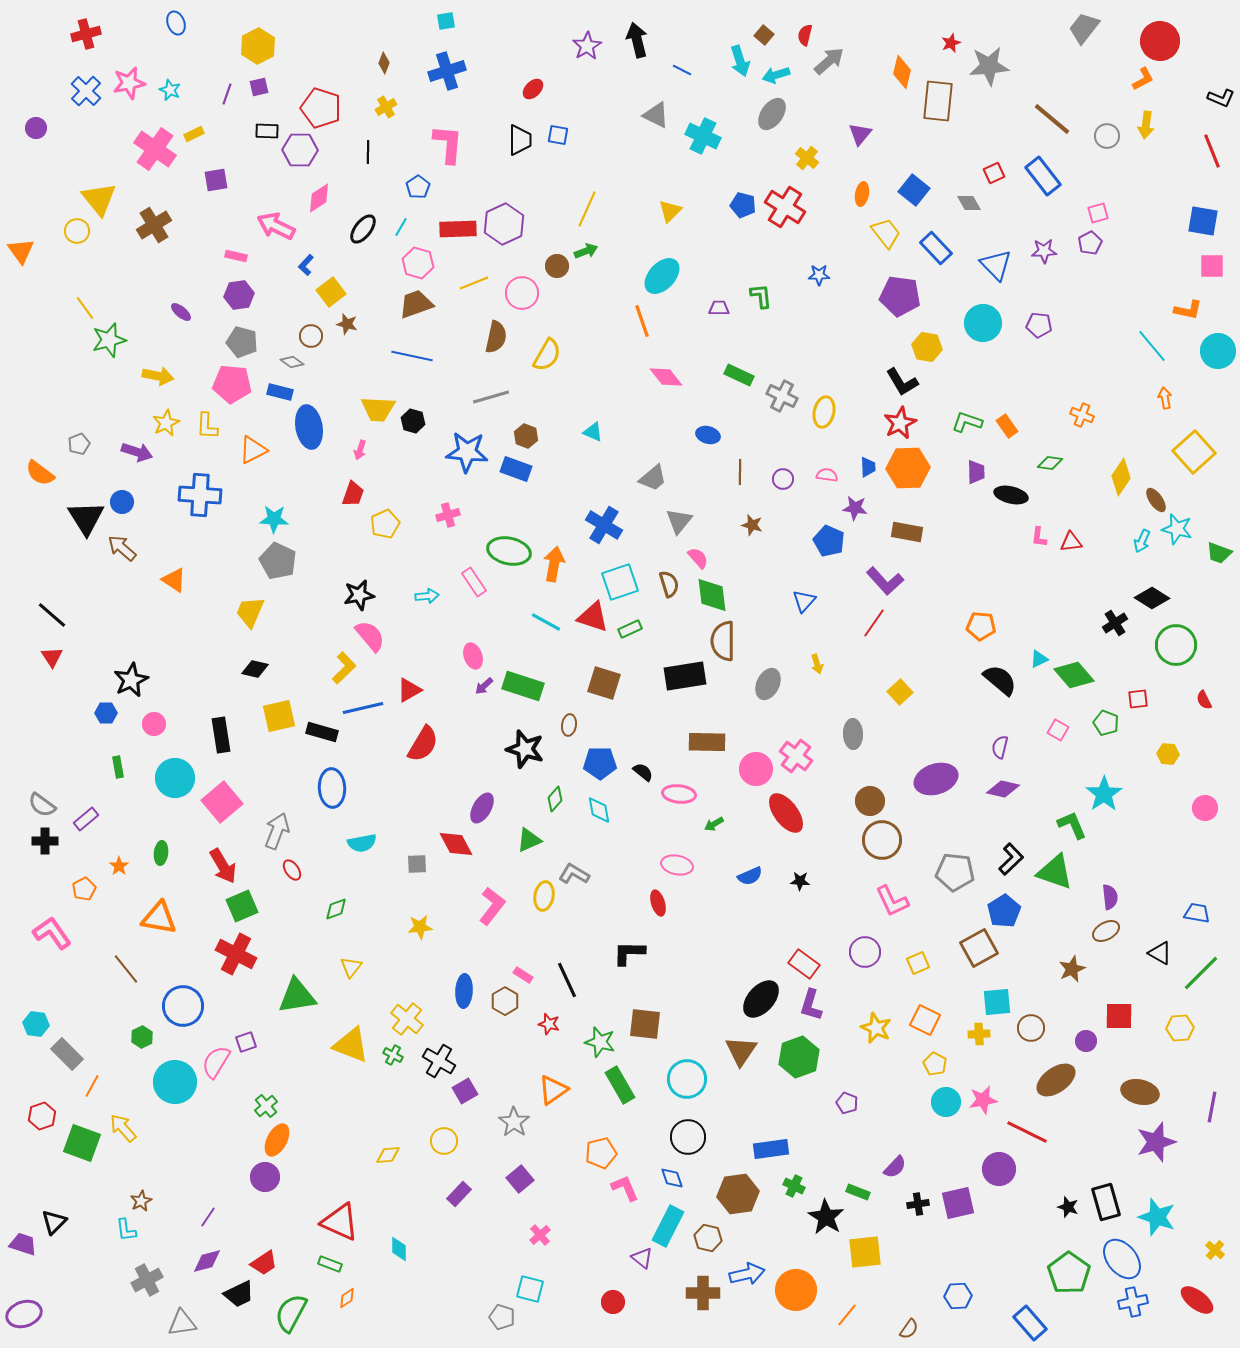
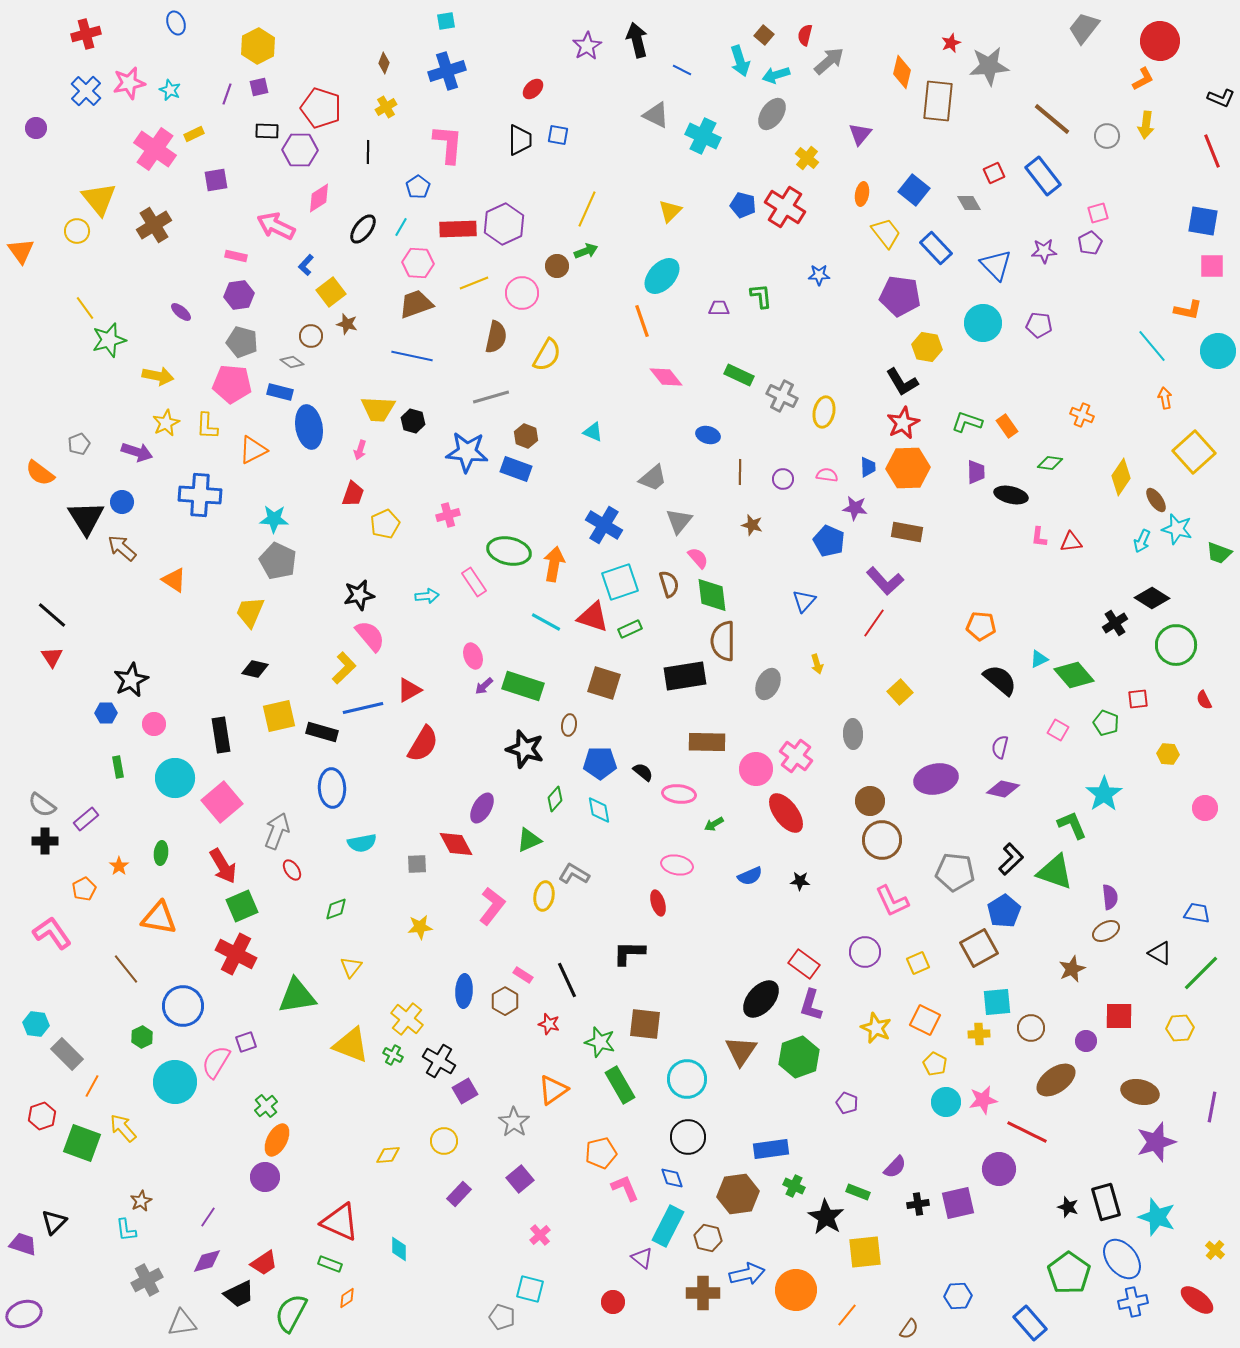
pink hexagon at (418, 263): rotated 12 degrees counterclockwise
red star at (900, 423): moved 3 px right
purple ellipse at (936, 779): rotated 6 degrees clockwise
